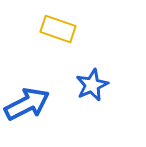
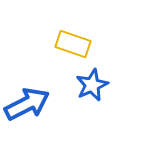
yellow rectangle: moved 15 px right, 15 px down
